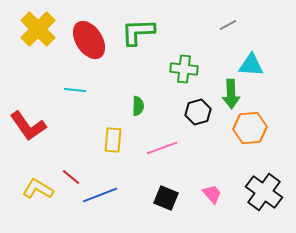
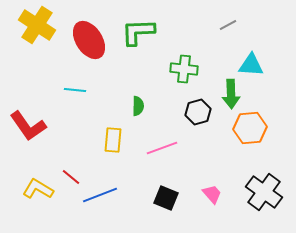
yellow cross: moved 1 px left, 4 px up; rotated 12 degrees counterclockwise
